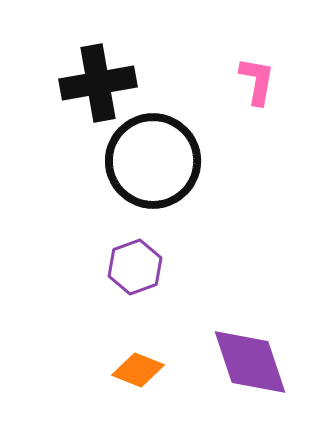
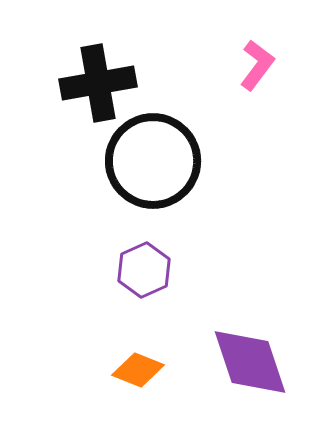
pink L-shape: moved 16 px up; rotated 27 degrees clockwise
purple hexagon: moved 9 px right, 3 px down; rotated 4 degrees counterclockwise
